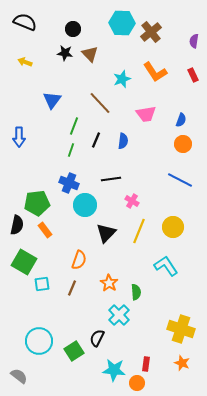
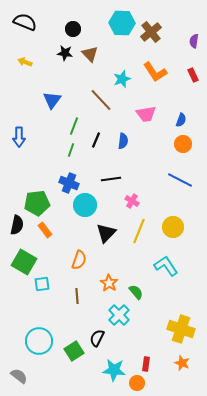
brown line at (100, 103): moved 1 px right, 3 px up
brown line at (72, 288): moved 5 px right, 8 px down; rotated 28 degrees counterclockwise
green semicircle at (136, 292): rotated 35 degrees counterclockwise
